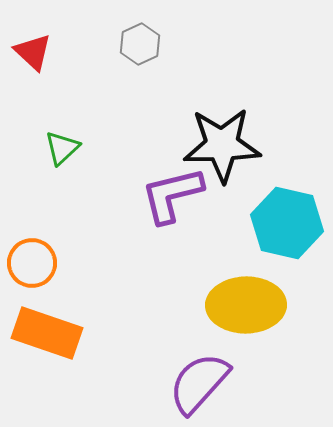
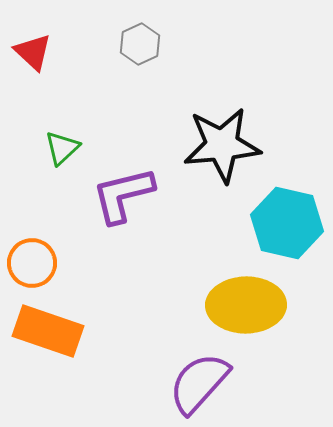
black star: rotated 4 degrees counterclockwise
purple L-shape: moved 49 px left
orange rectangle: moved 1 px right, 2 px up
